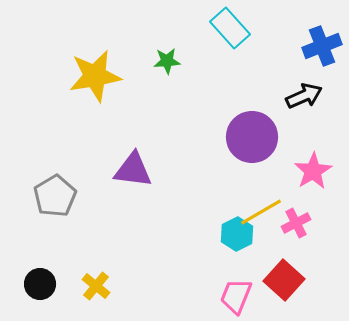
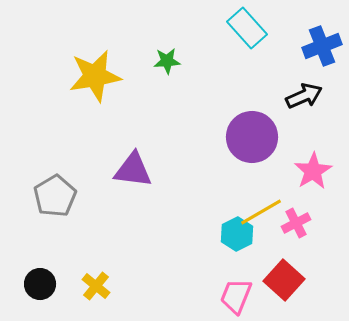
cyan rectangle: moved 17 px right
